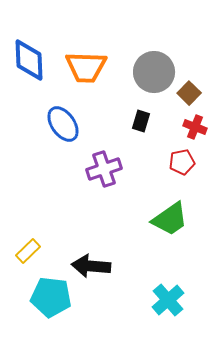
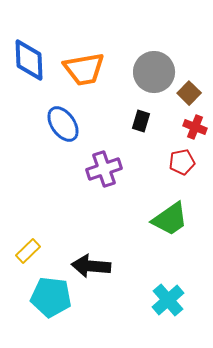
orange trapezoid: moved 2 px left, 2 px down; rotated 12 degrees counterclockwise
